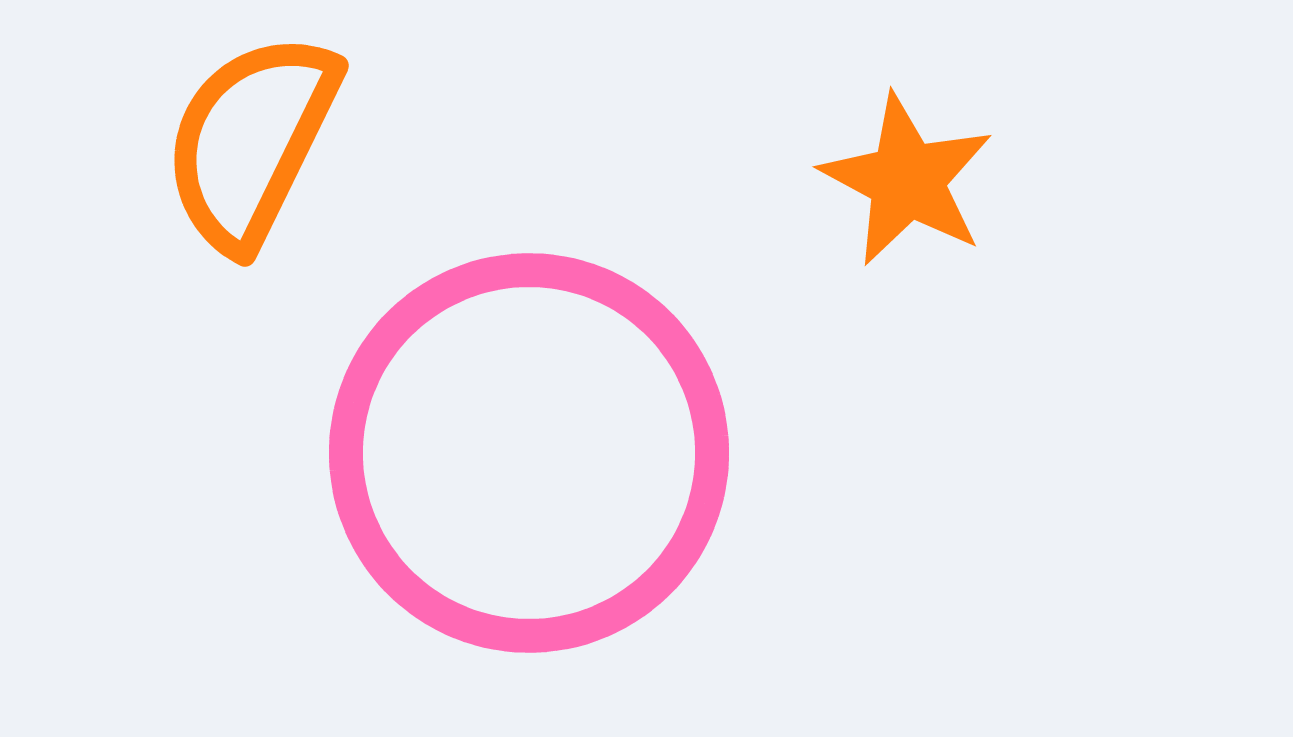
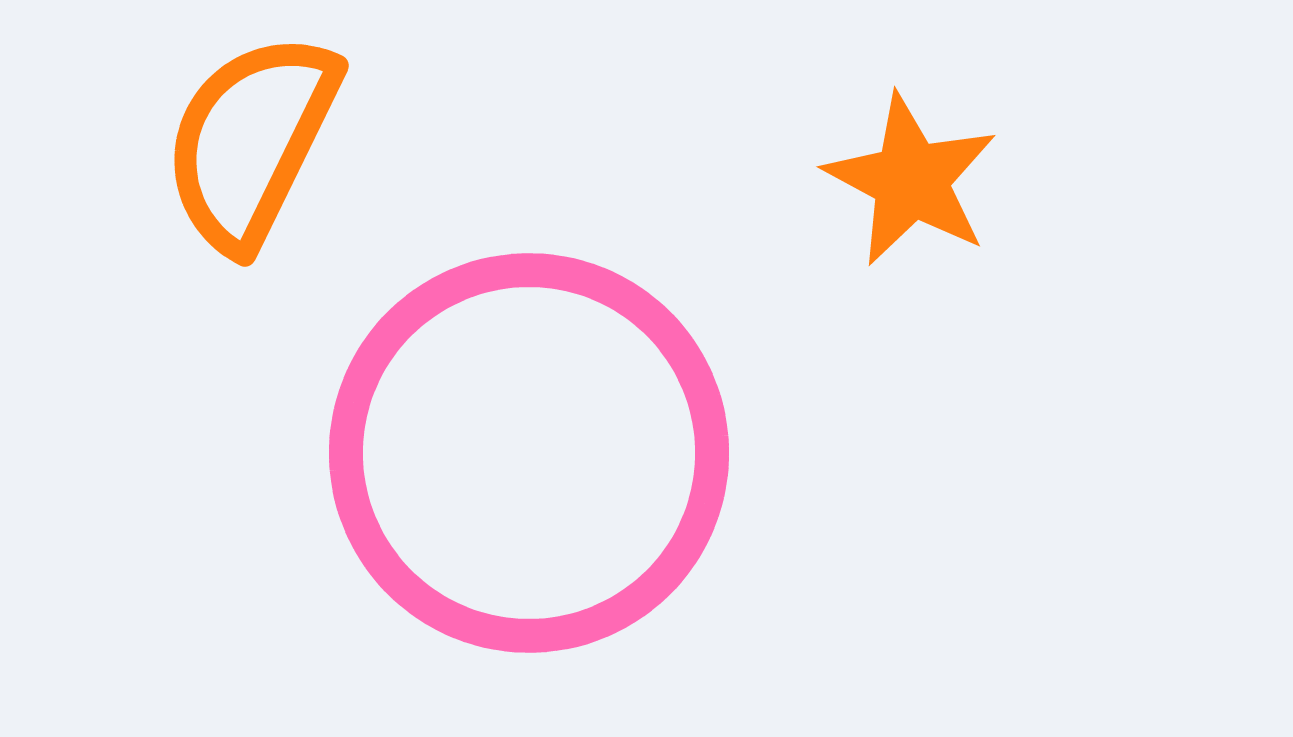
orange star: moved 4 px right
